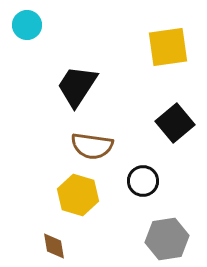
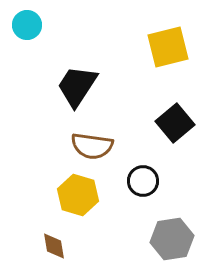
yellow square: rotated 6 degrees counterclockwise
gray hexagon: moved 5 px right
